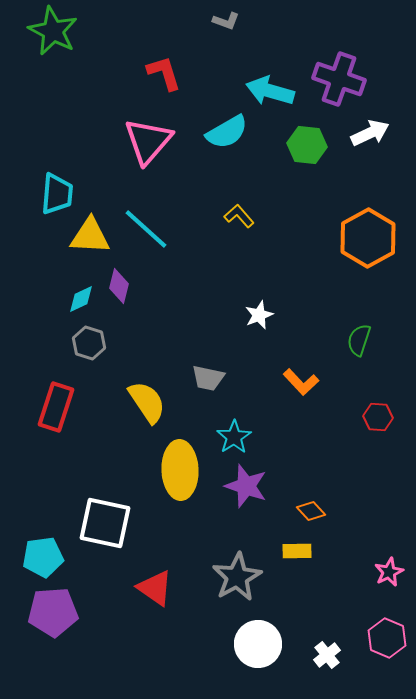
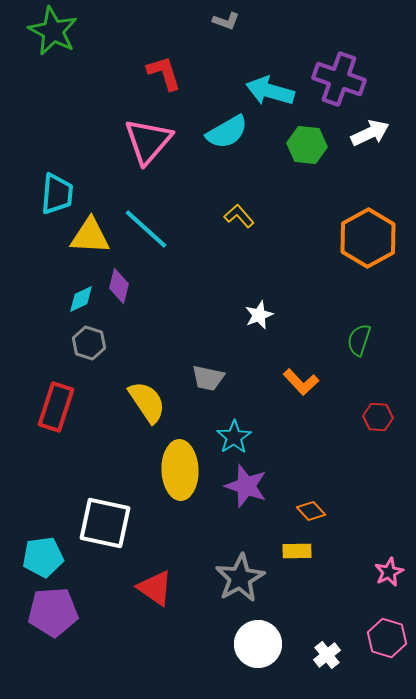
gray star: moved 3 px right, 1 px down
pink hexagon: rotated 6 degrees counterclockwise
